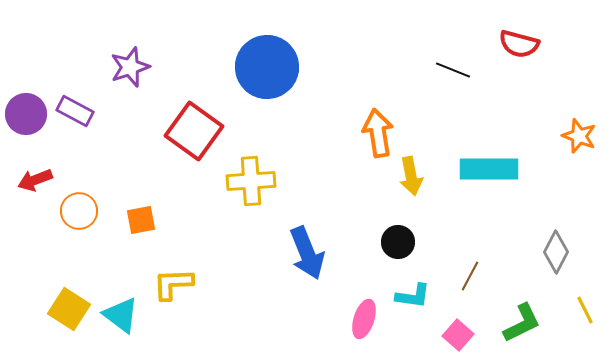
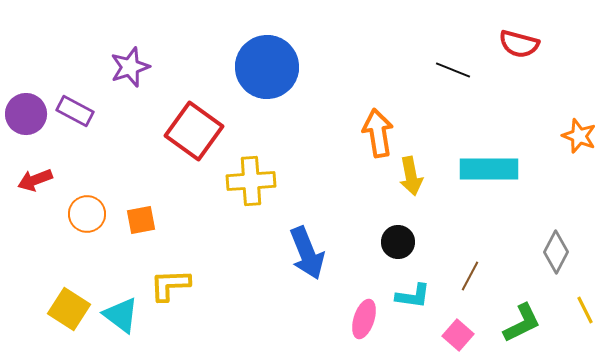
orange circle: moved 8 px right, 3 px down
yellow L-shape: moved 3 px left, 1 px down
